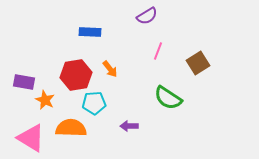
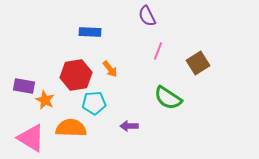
purple semicircle: rotated 95 degrees clockwise
purple rectangle: moved 4 px down
